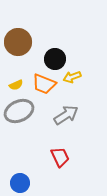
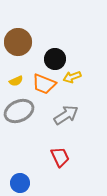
yellow semicircle: moved 4 px up
